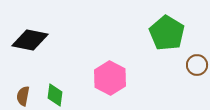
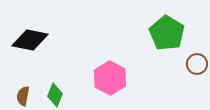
brown circle: moved 1 px up
green diamond: rotated 15 degrees clockwise
